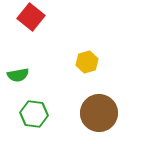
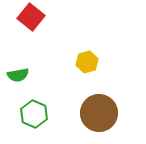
green hexagon: rotated 16 degrees clockwise
